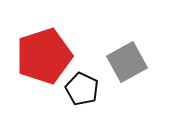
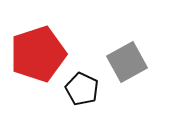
red pentagon: moved 6 px left, 2 px up
